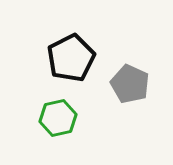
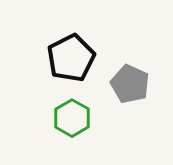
green hexagon: moved 14 px right; rotated 18 degrees counterclockwise
